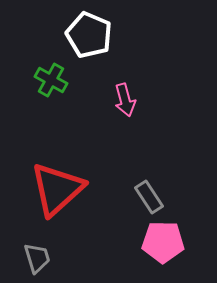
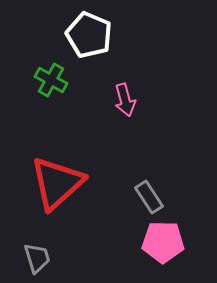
red triangle: moved 6 px up
